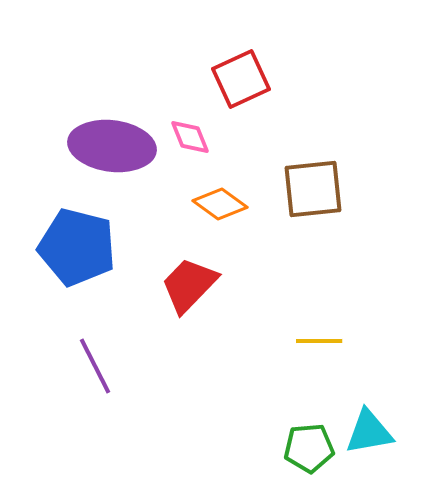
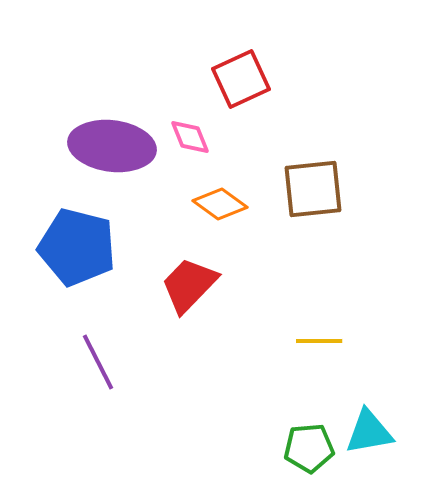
purple line: moved 3 px right, 4 px up
